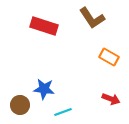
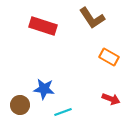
red rectangle: moved 1 px left
